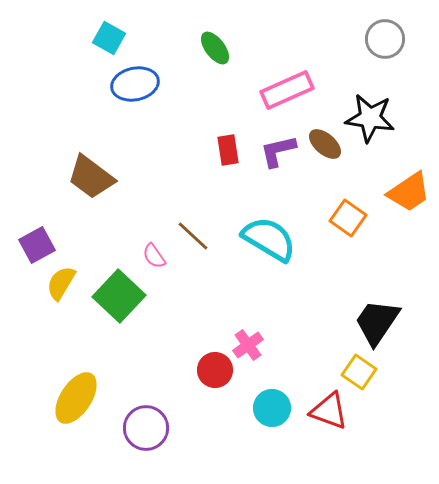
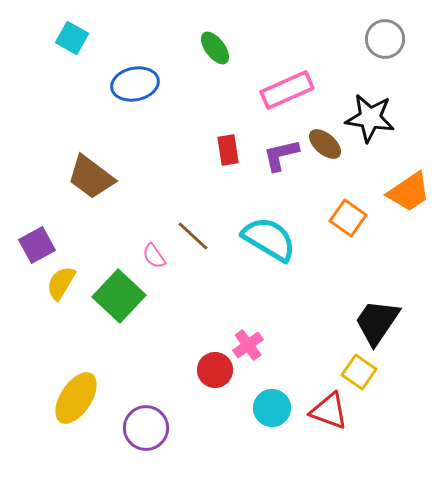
cyan square: moved 37 px left
purple L-shape: moved 3 px right, 4 px down
